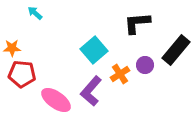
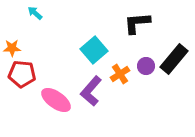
black rectangle: moved 2 px left, 9 px down
purple circle: moved 1 px right, 1 px down
